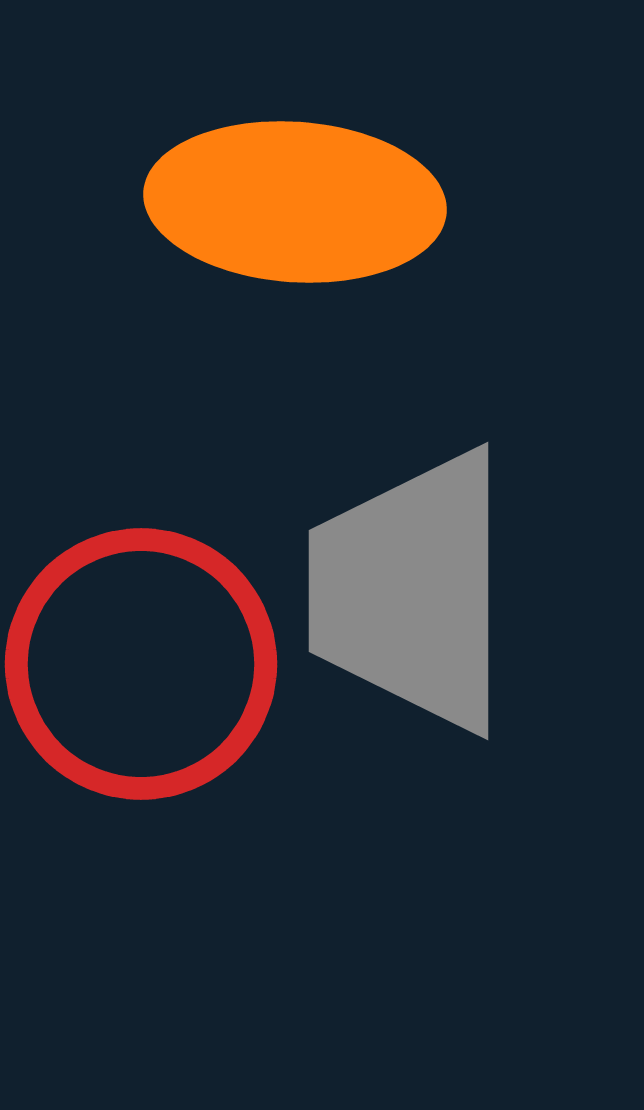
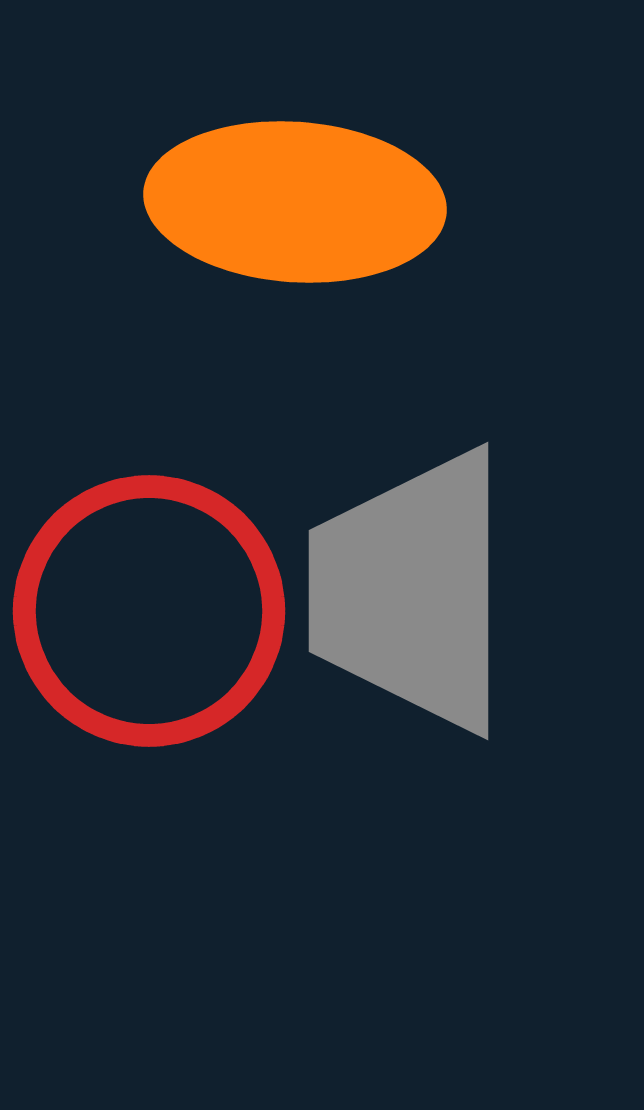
red circle: moved 8 px right, 53 px up
